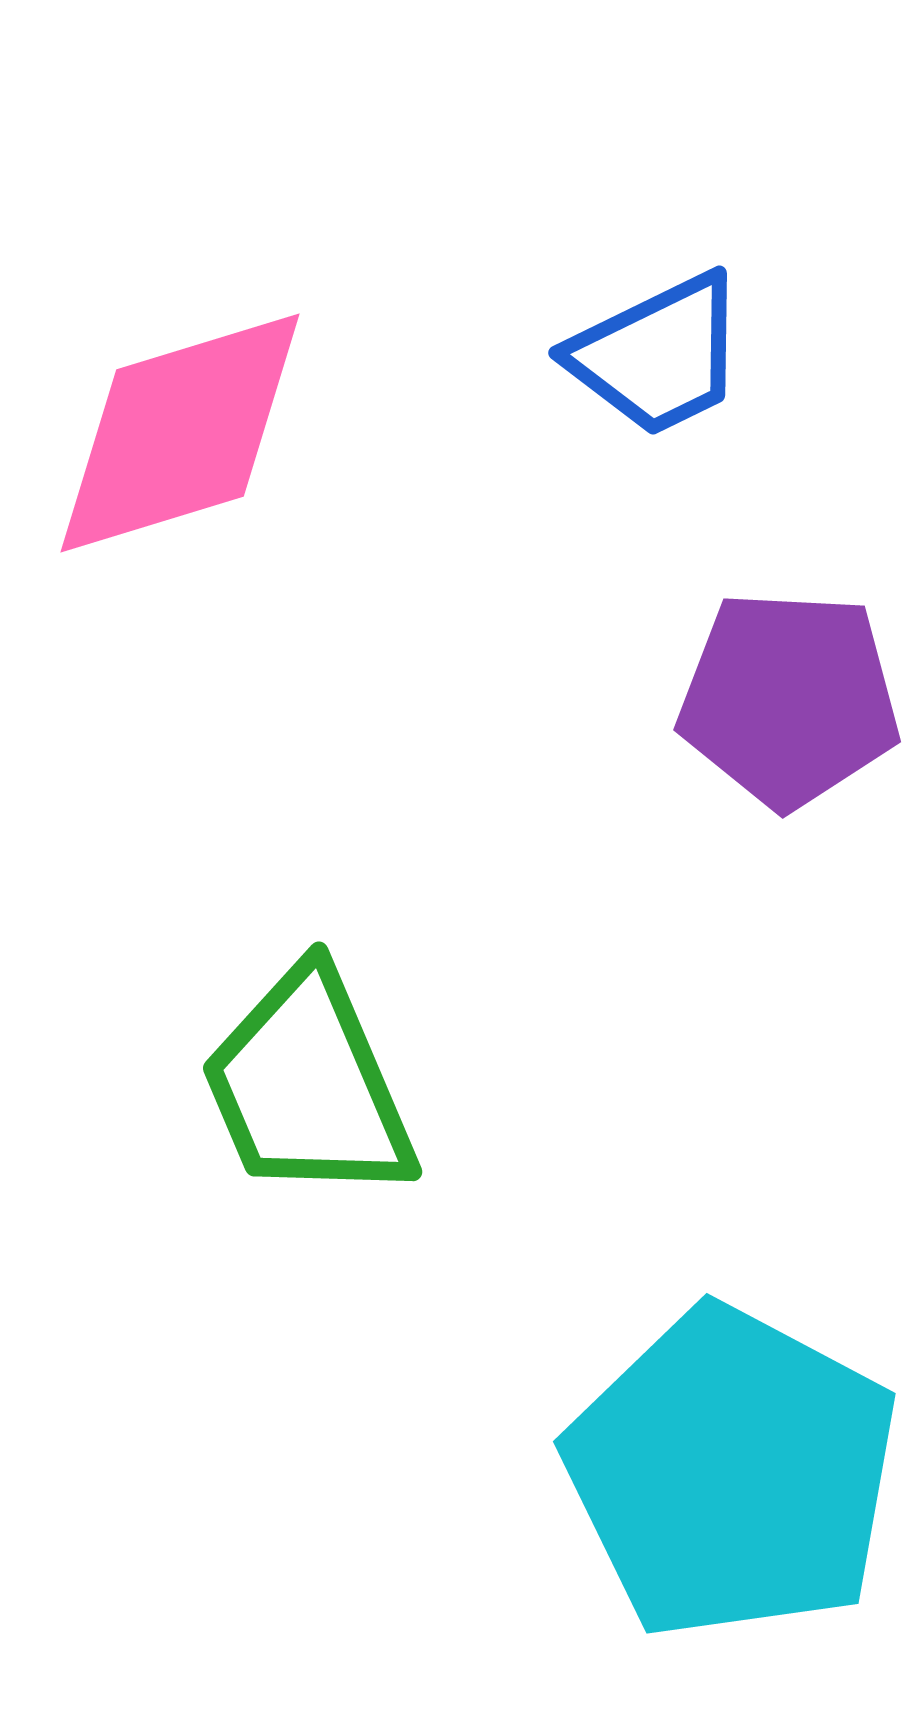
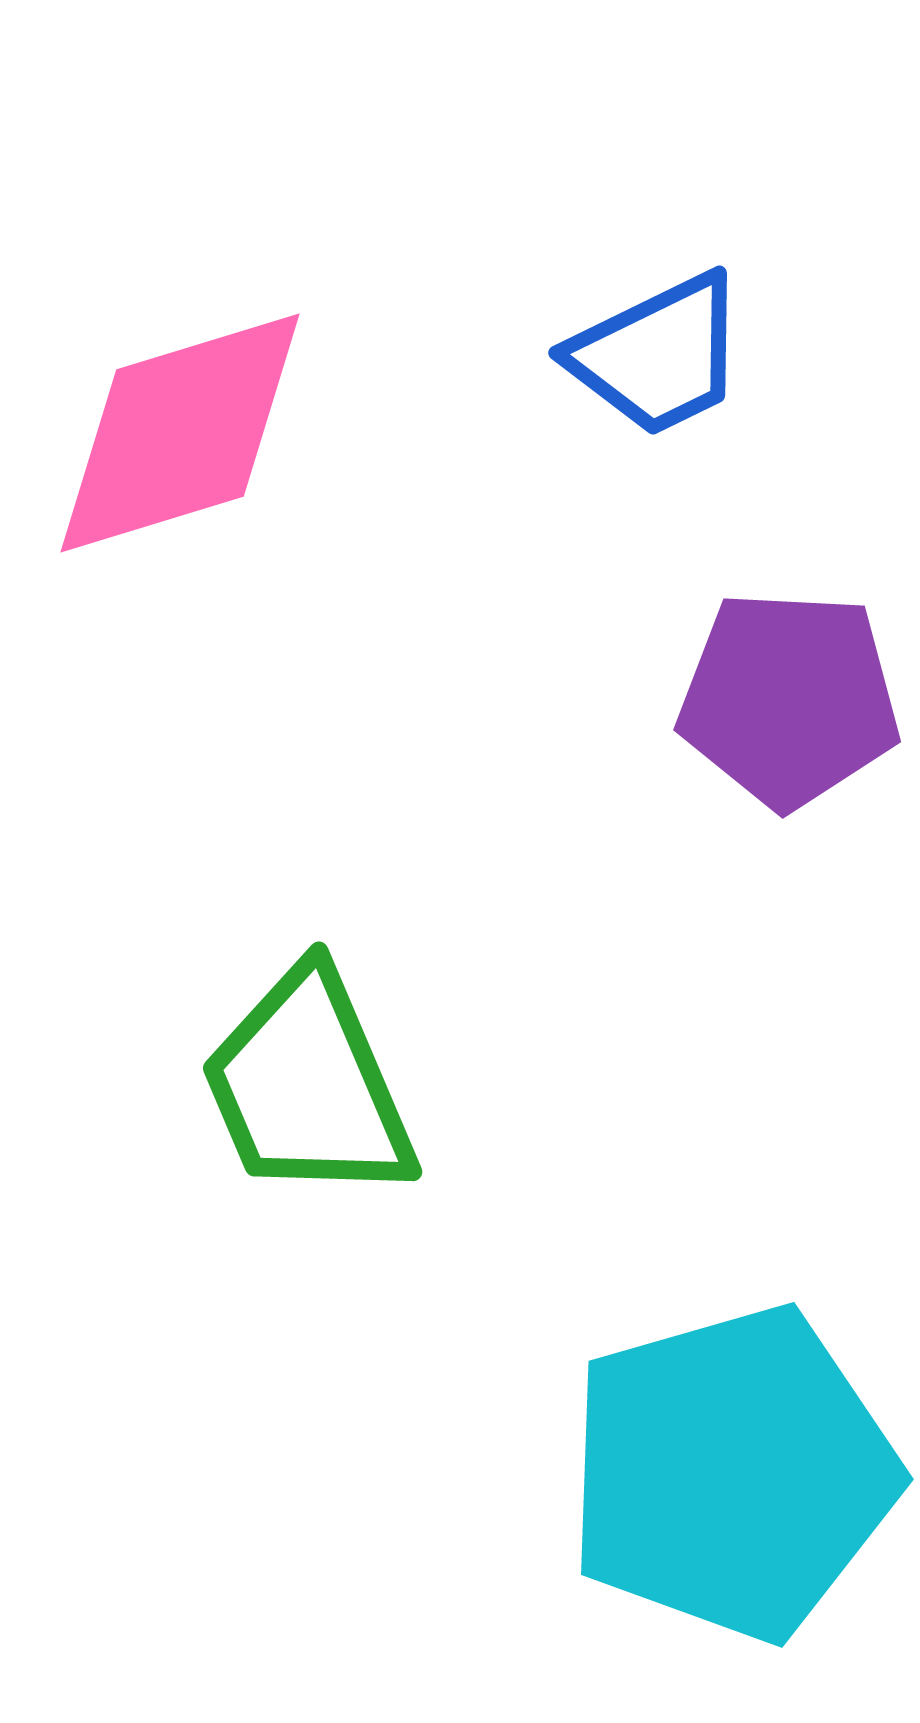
cyan pentagon: rotated 28 degrees clockwise
